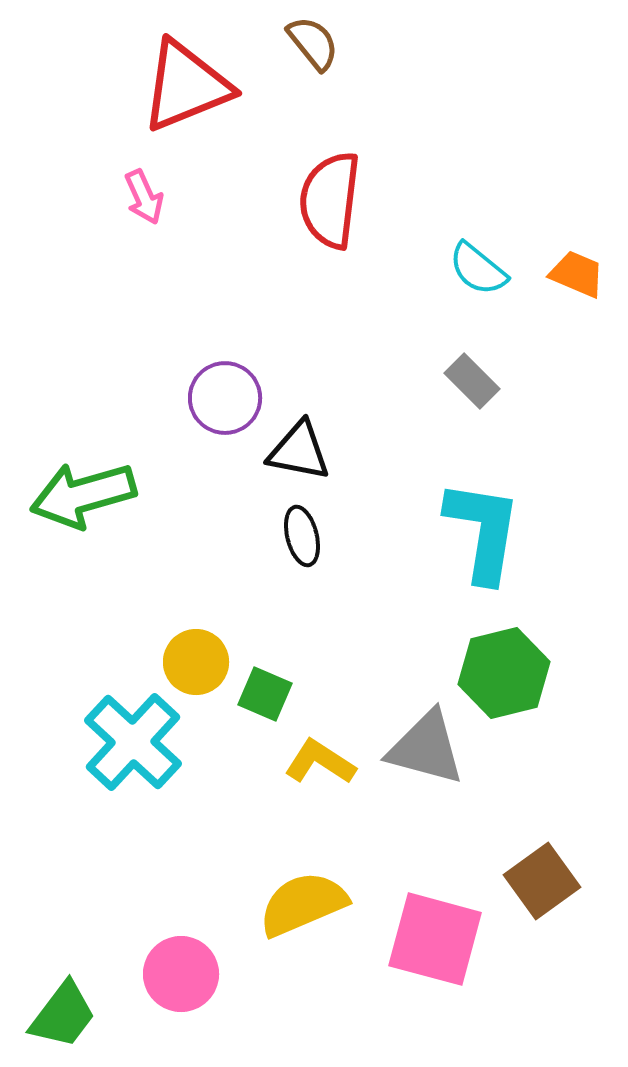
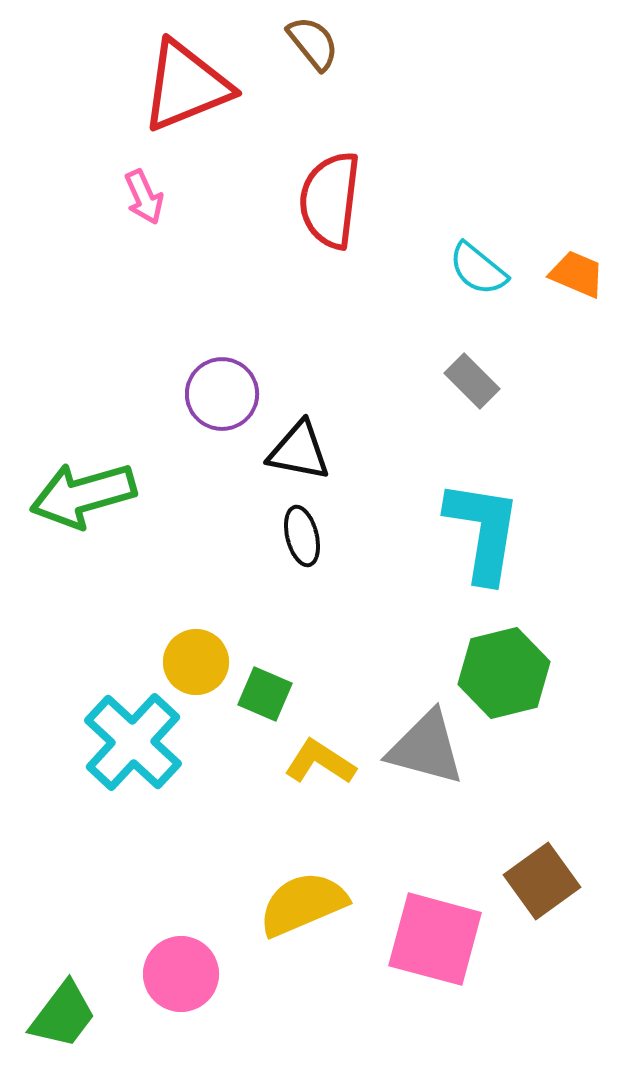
purple circle: moved 3 px left, 4 px up
